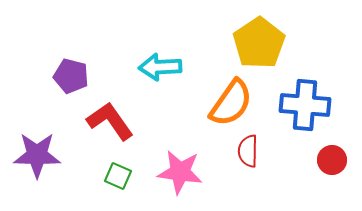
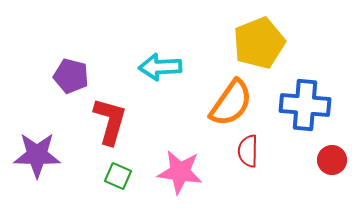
yellow pentagon: rotated 12 degrees clockwise
red L-shape: rotated 51 degrees clockwise
